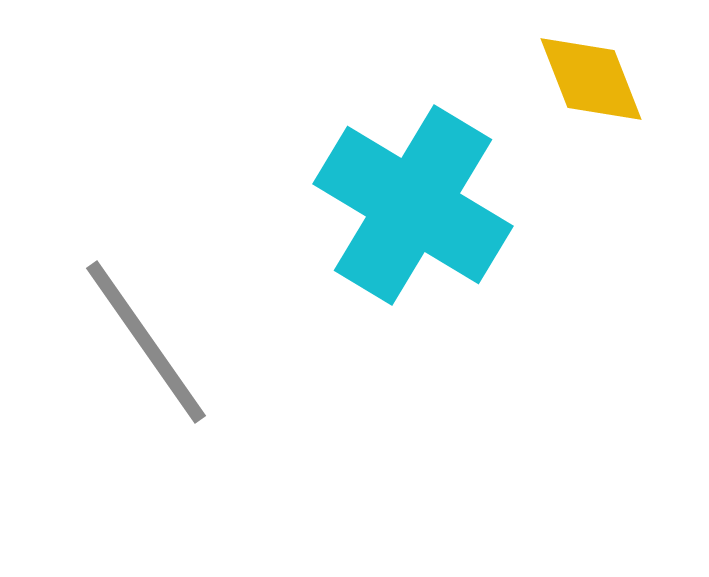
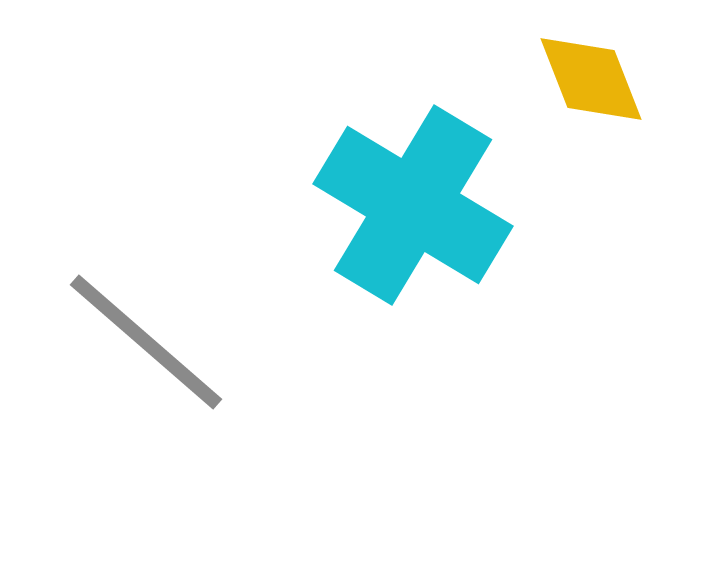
gray line: rotated 14 degrees counterclockwise
